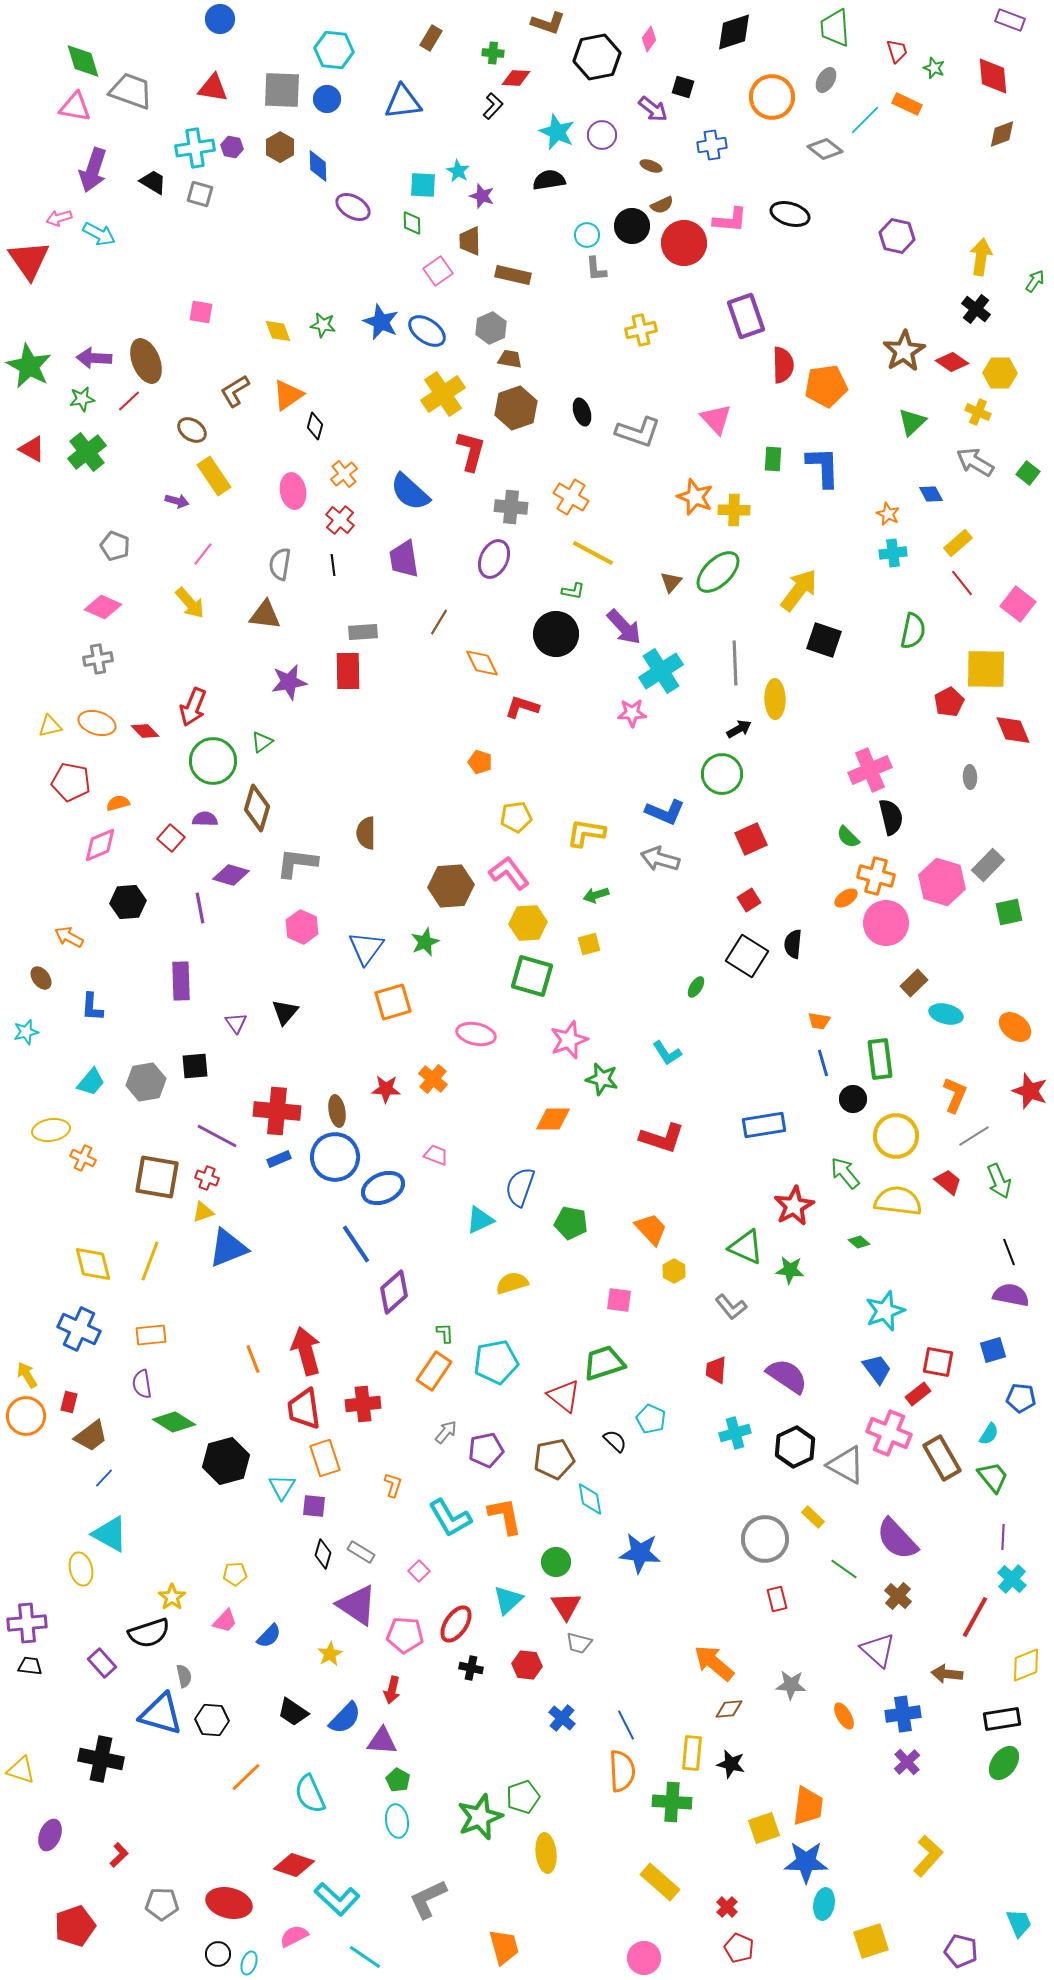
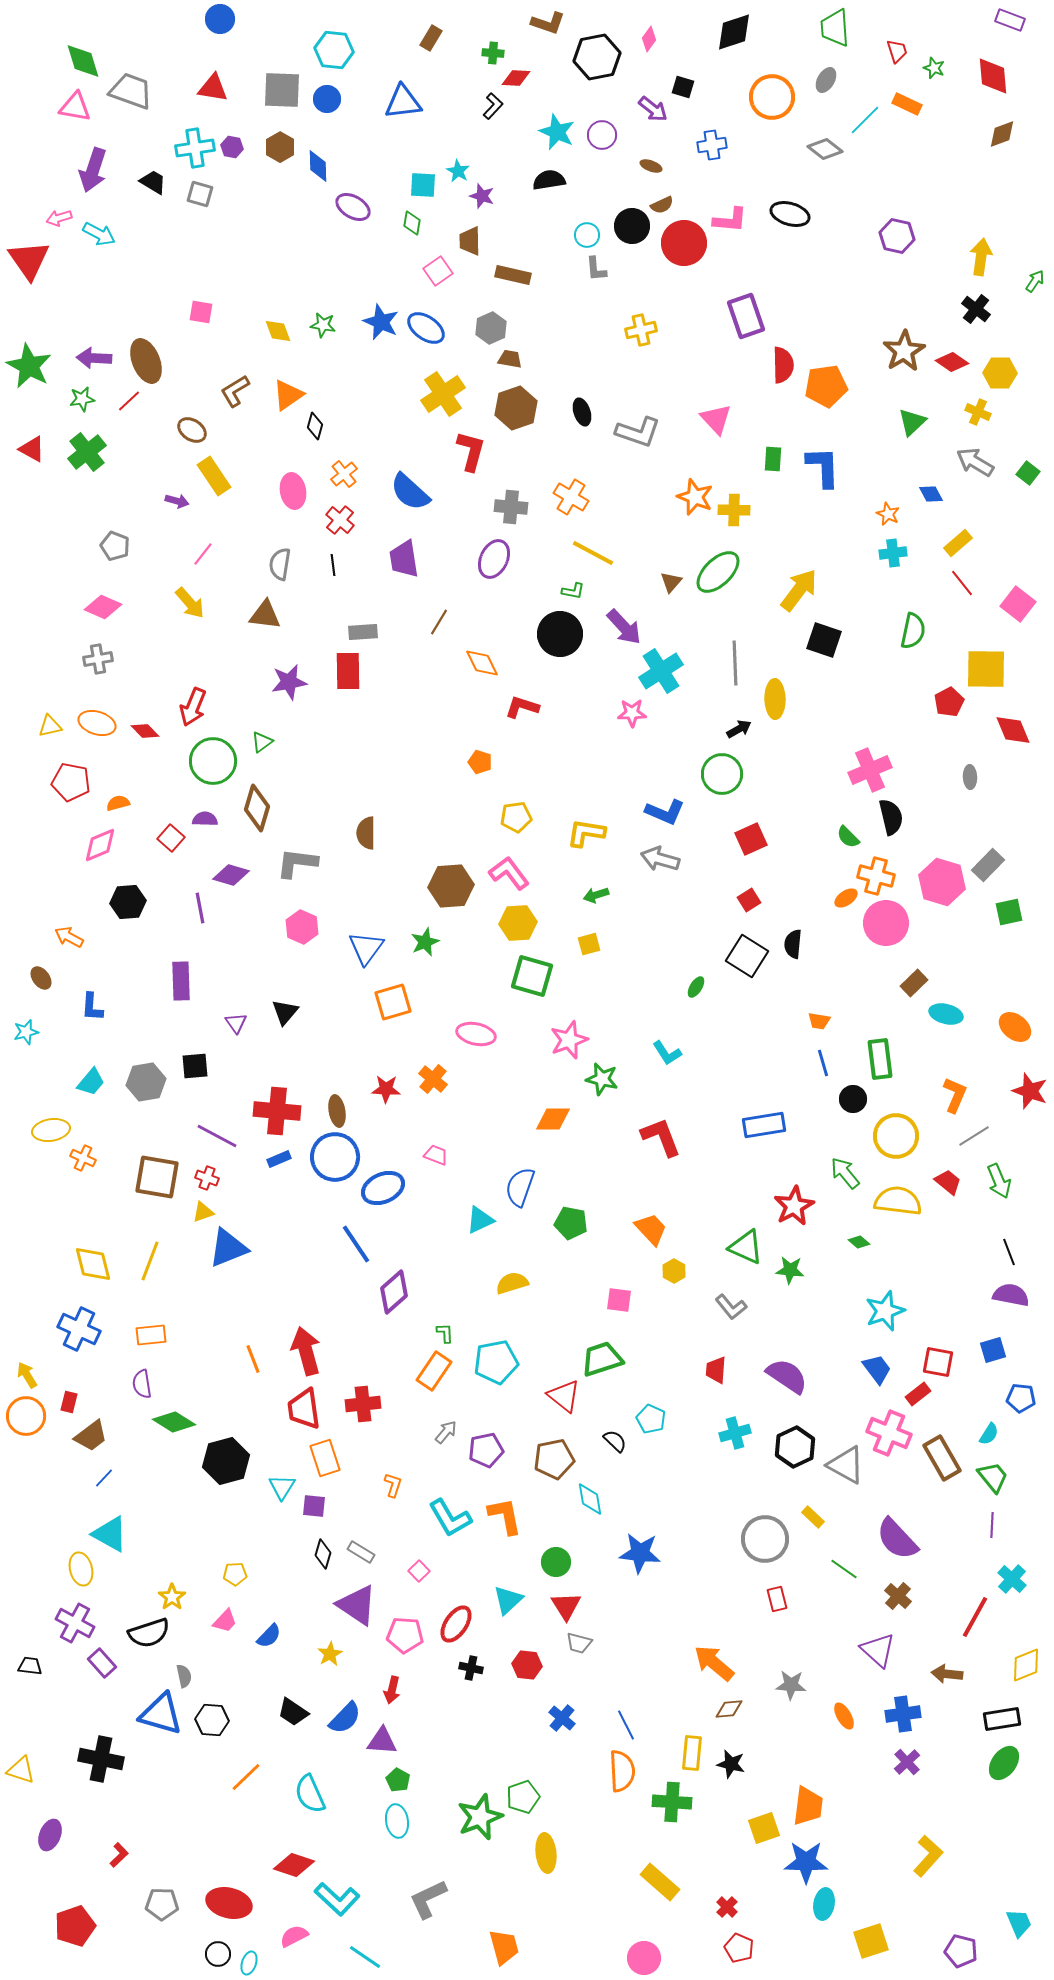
green diamond at (412, 223): rotated 10 degrees clockwise
blue ellipse at (427, 331): moved 1 px left, 3 px up
black circle at (556, 634): moved 4 px right
yellow hexagon at (528, 923): moved 10 px left
red L-shape at (662, 1138): moved 1 px left, 1 px up; rotated 129 degrees counterclockwise
green trapezoid at (604, 1363): moved 2 px left, 4 px up
purple line at (1003, 1537): moved 11 px left, 12 px up
purple cross at (27, 1623): moved 48 px right; rotated 33 degrees clockwise
